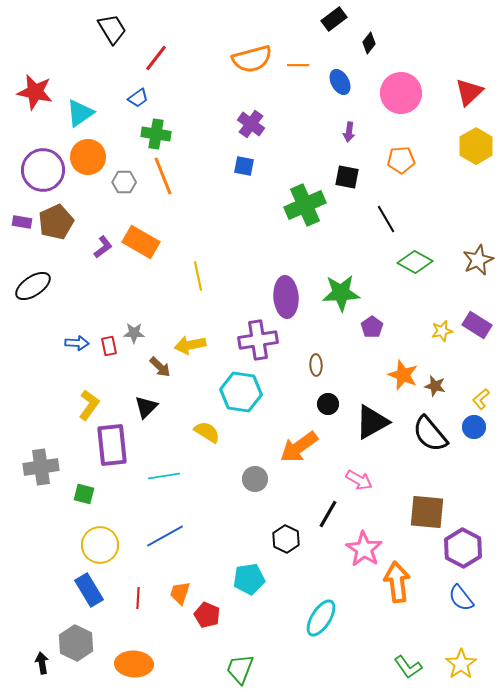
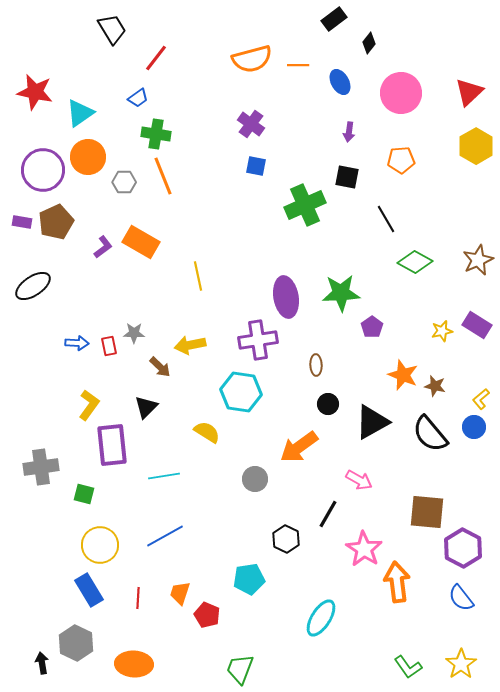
blue square at (244, 166): moved 12 px right
purple ellipse at (286, 297): rotated 6 degrees counterclockwise
